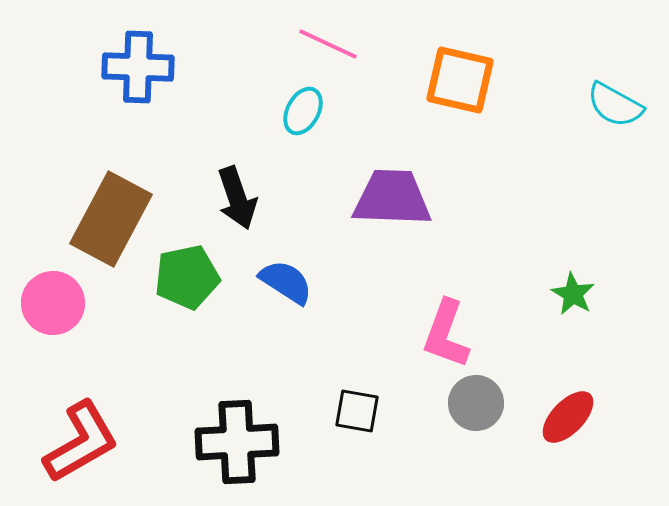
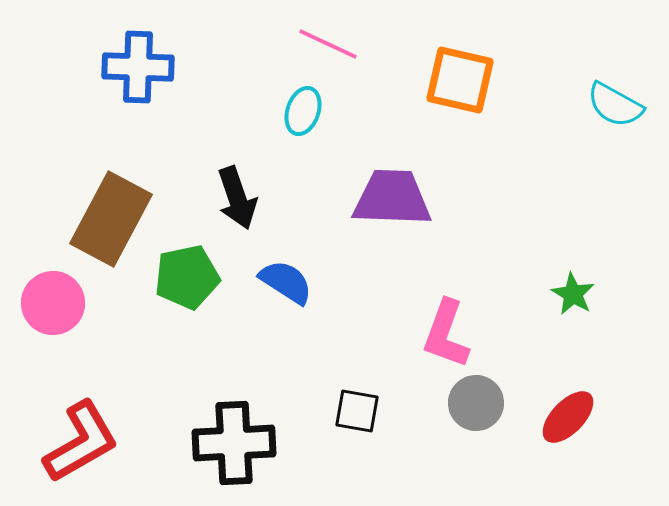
cyan ellipse: rotated 9 degrees counterclockwise
black cross: moved 3 px left, 1 px down
